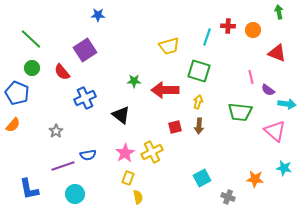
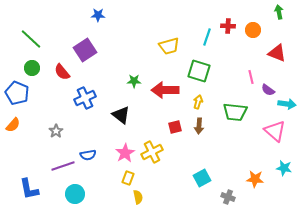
green trapezoid: moved 5 px left
